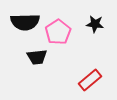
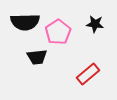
red rectangle: moved 2 px left, 6 px up
